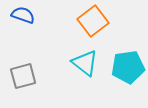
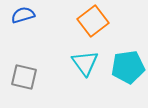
blue semicircle: rotated 35 degrees counterclockwise
cyan triangle: rotated 16 degrees clockwise
gray square: moved 1 px right, 1 px down; rotated 28 degrees clockwise
